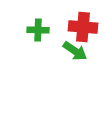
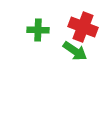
red cross: rotated 16 degrees clockwise
